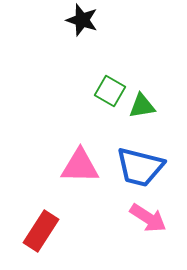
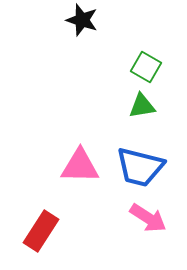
green square: moved 36 px right, 24 px up
